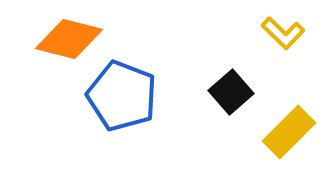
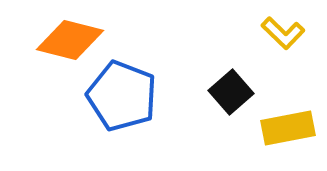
orange diamond: moved 1 px right, 1 px down
yellow rectangle: moved 1 px left, 4 px up; rotated 34 degrees clockwise
